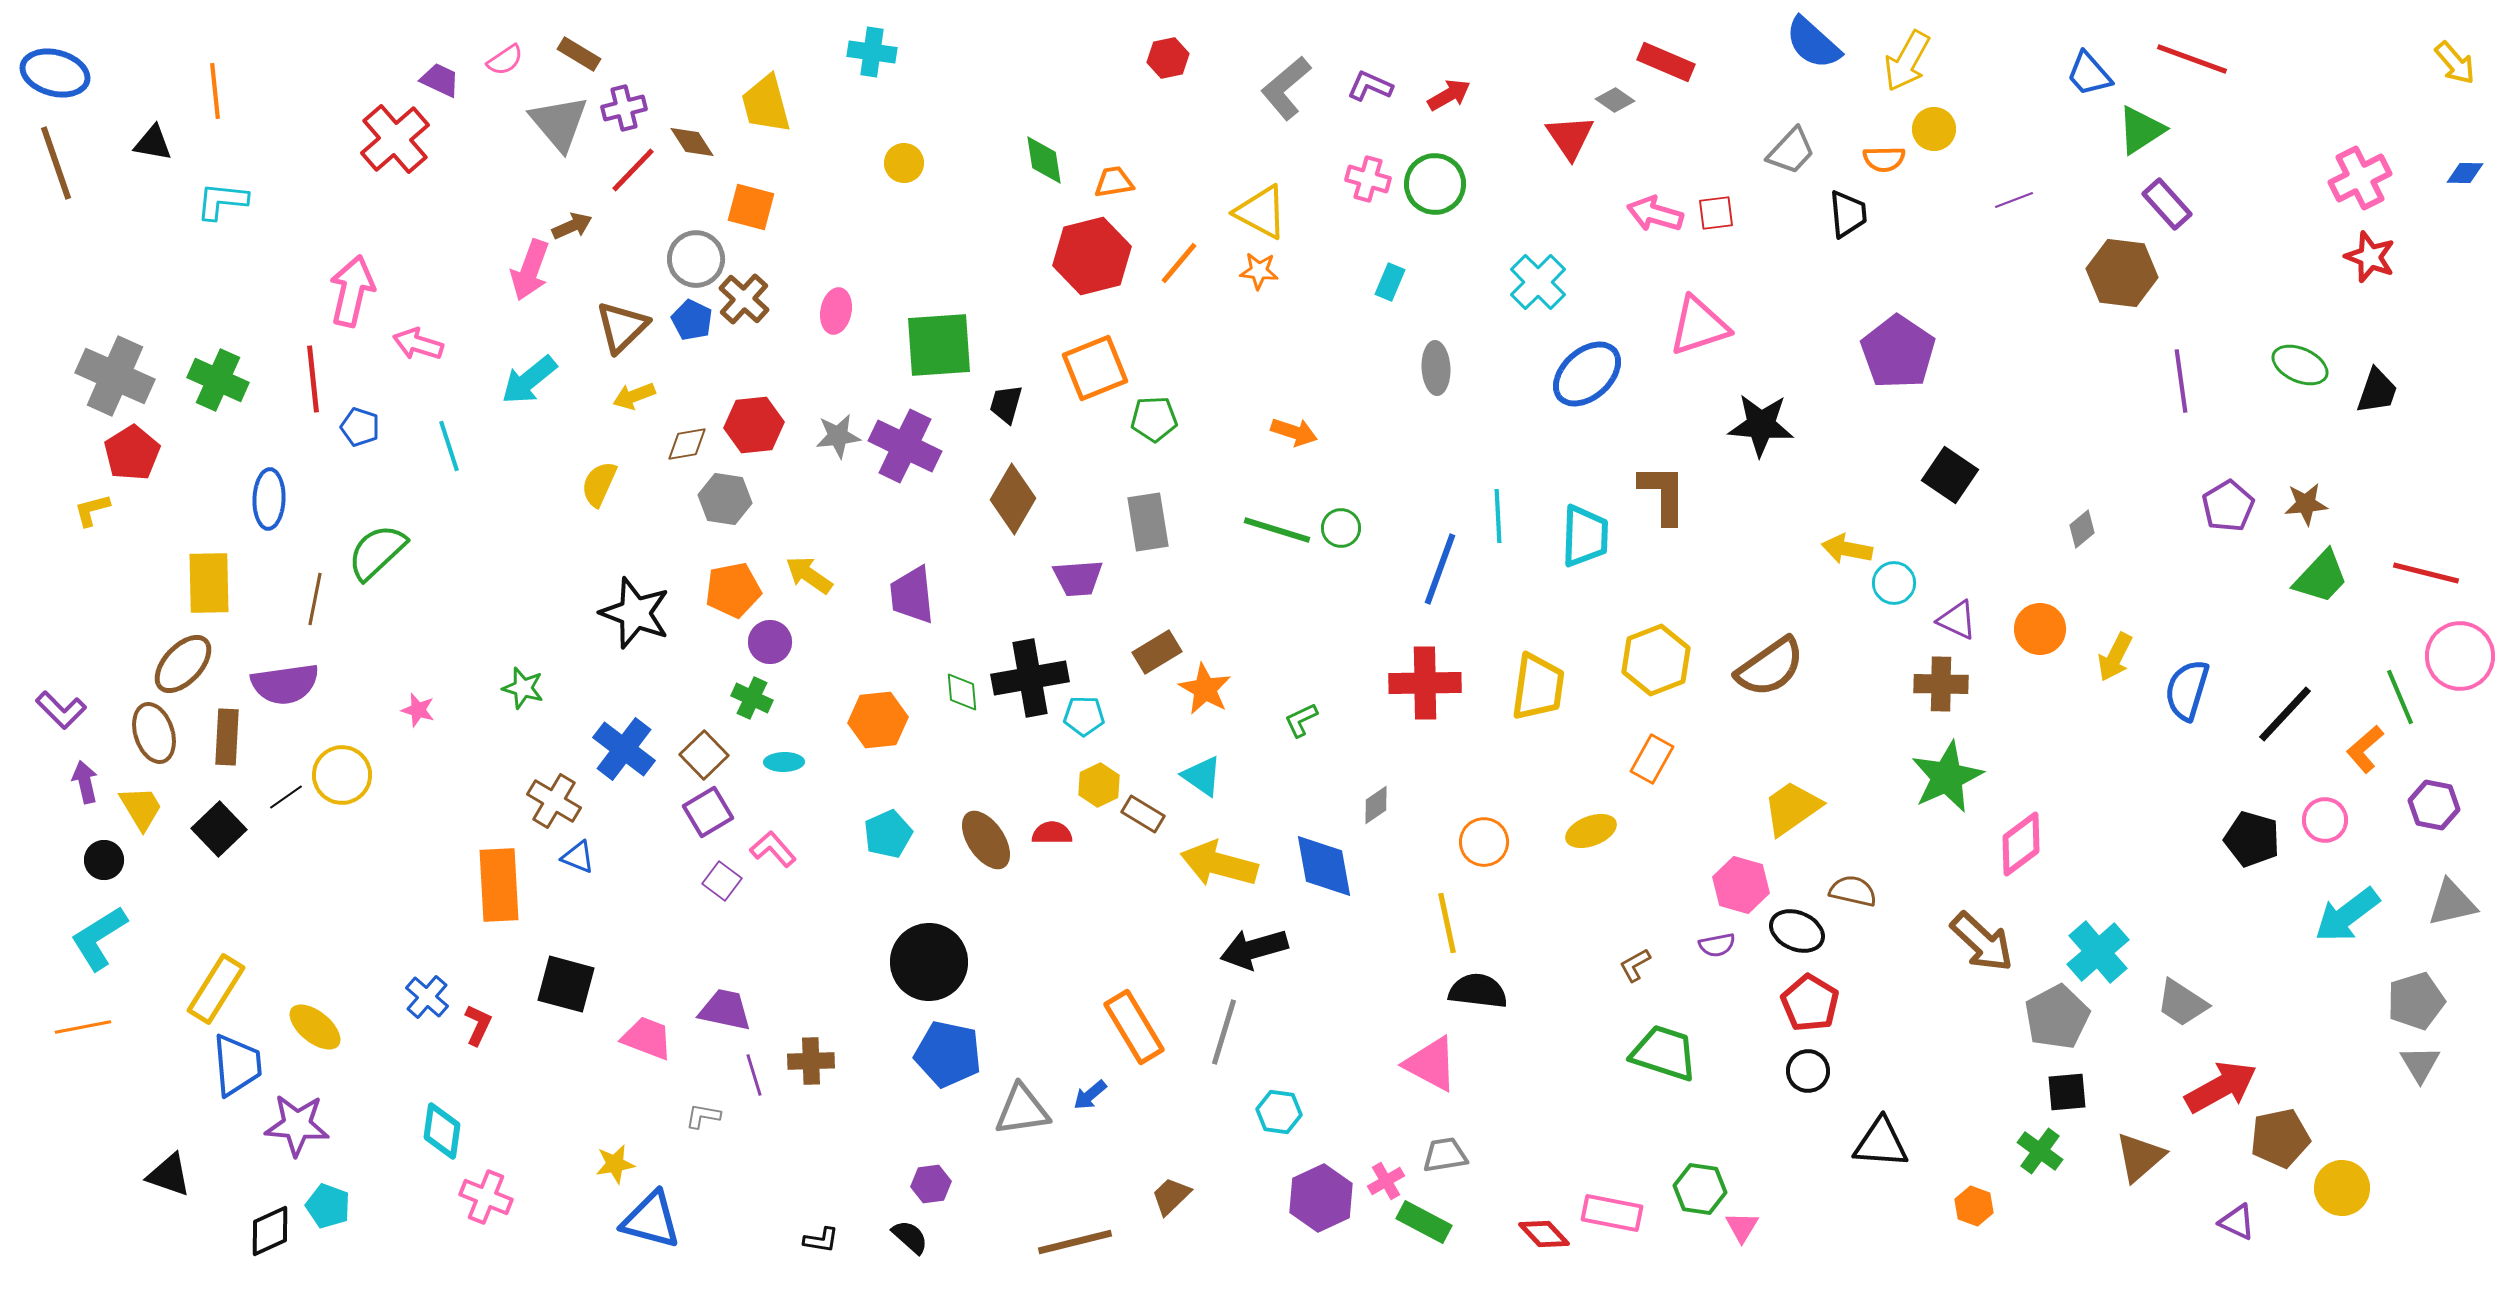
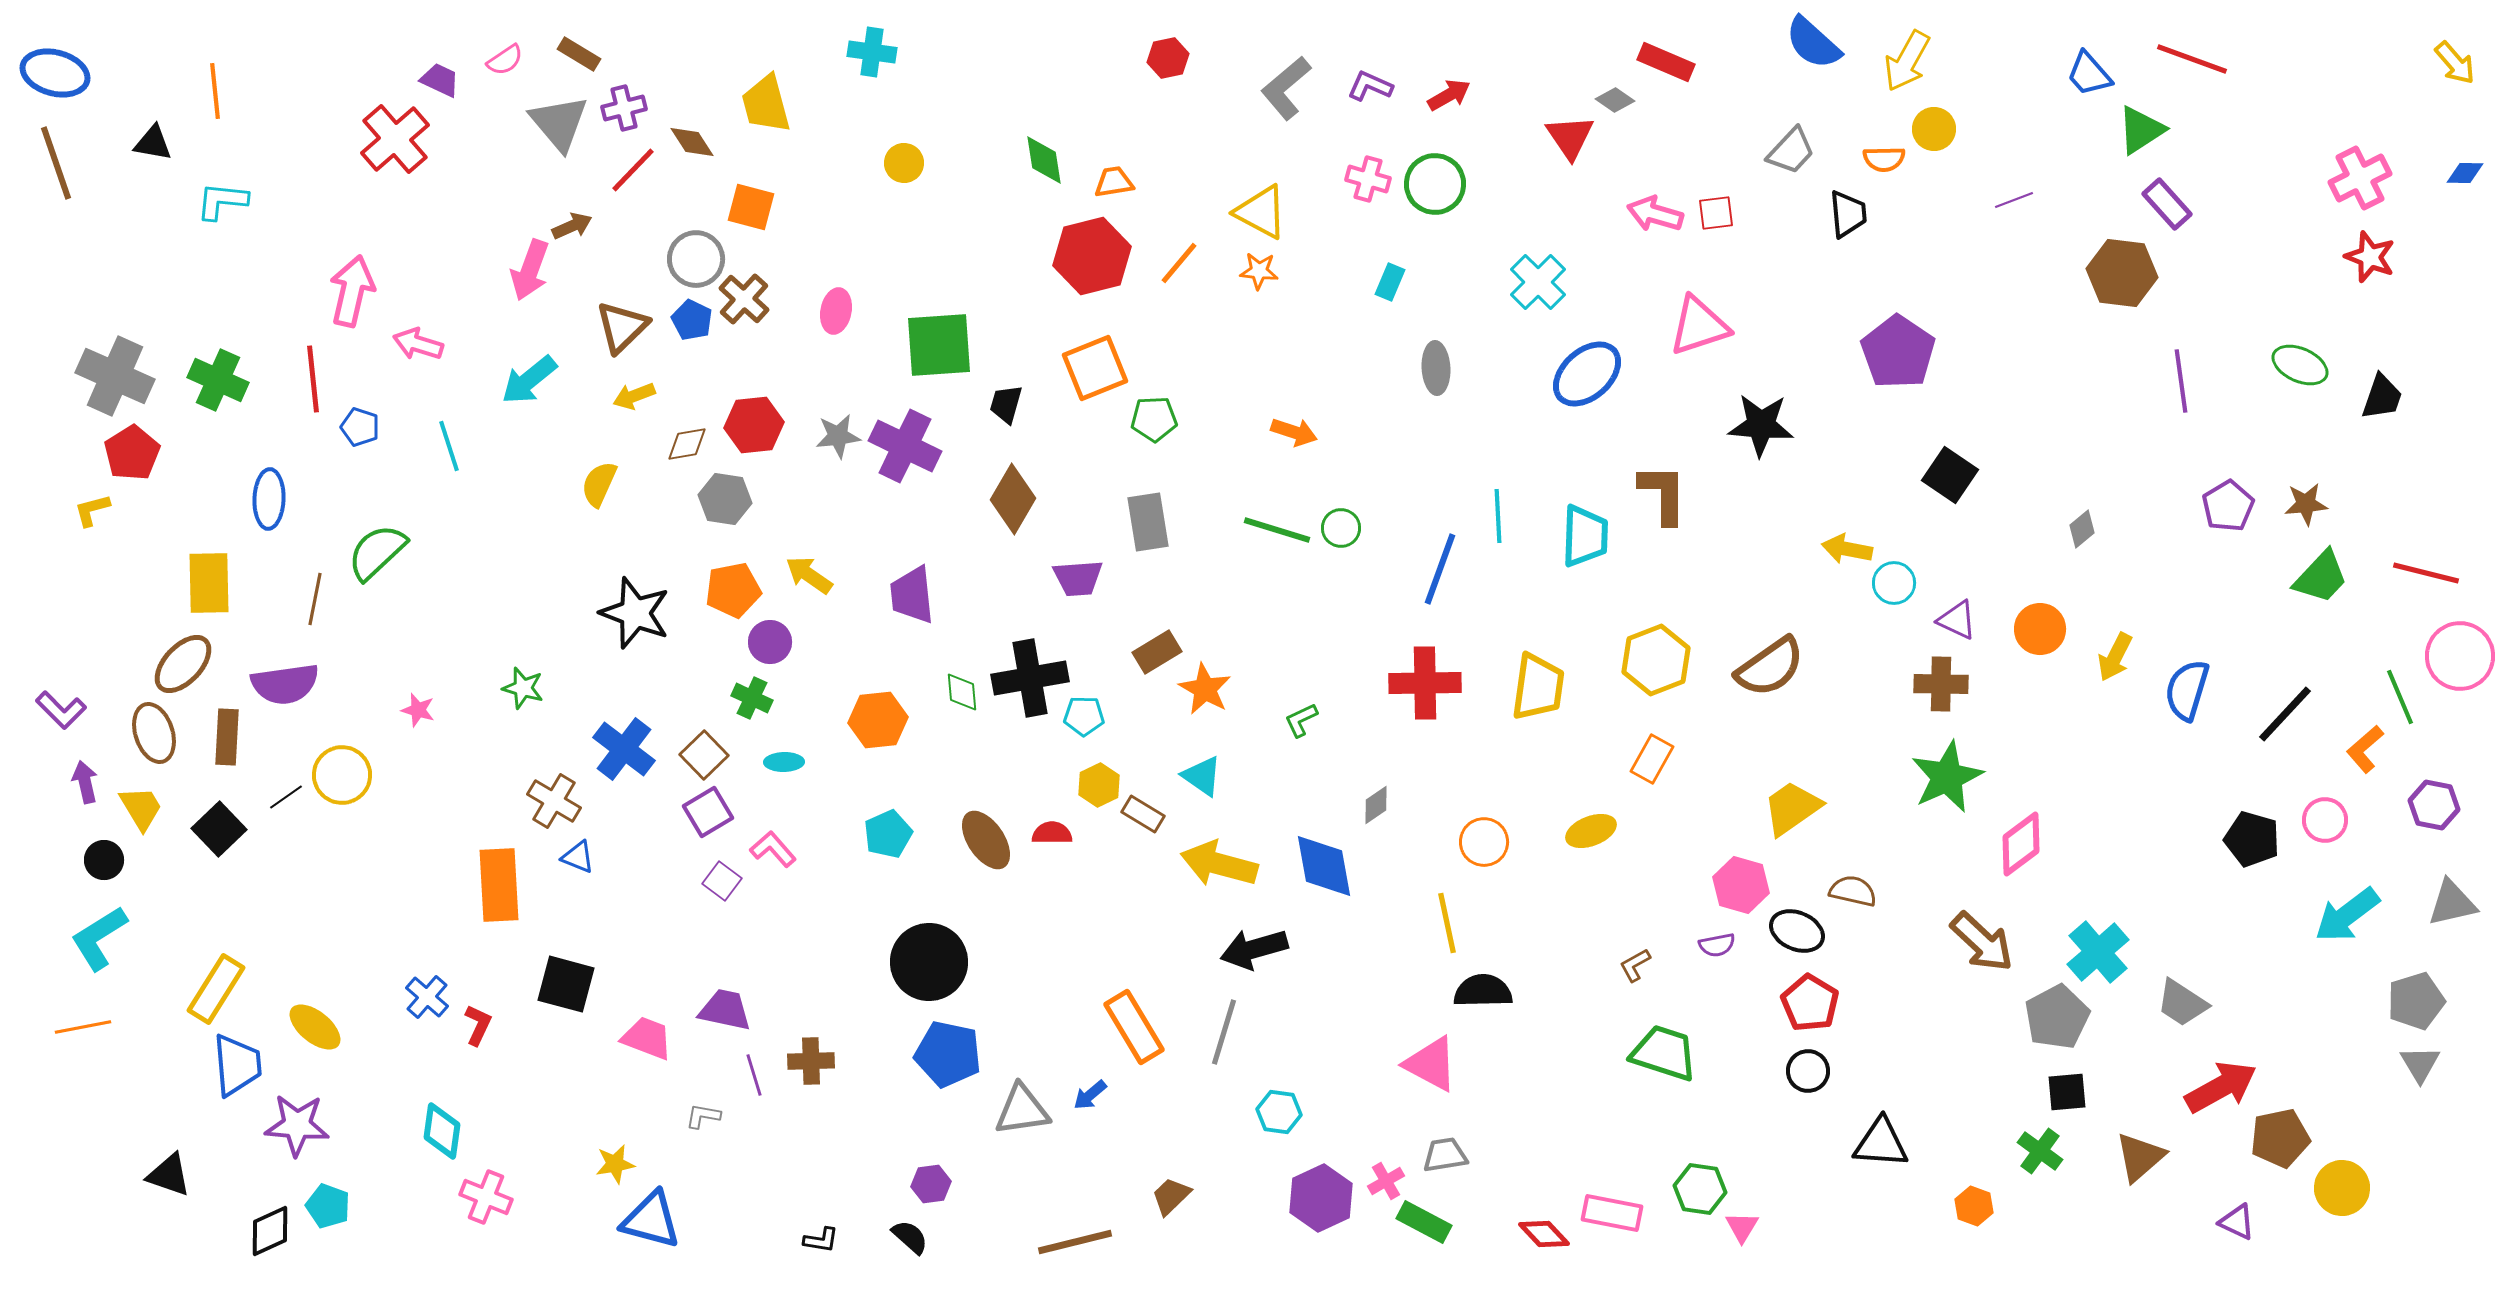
black trapezoid at (2377, 391): moved 5 px right, 6 px down
black semicircle at (1478, 991): moved 5 px right; rotated 8 degrees counterclockwise
